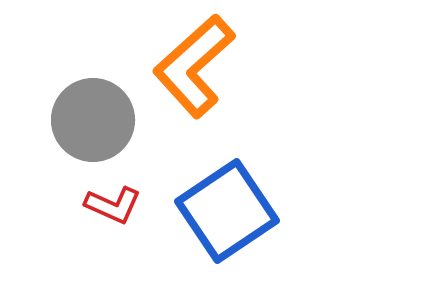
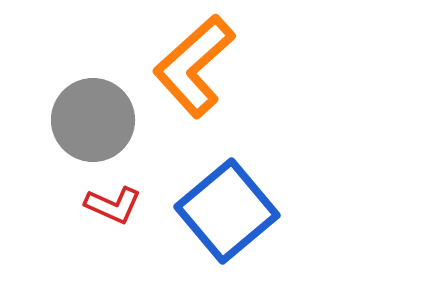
blue square: rotated 6 degrees counterclockwise
